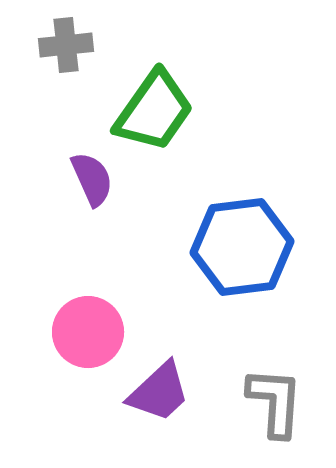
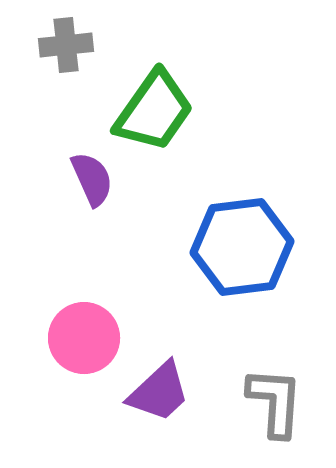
pink circle: moved 4 px left, 6 px down
